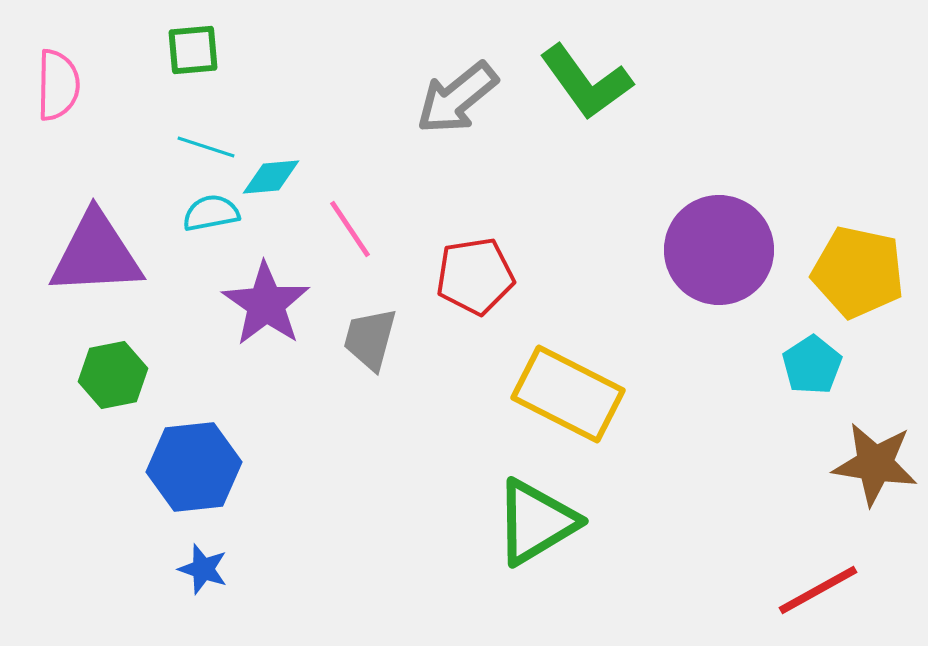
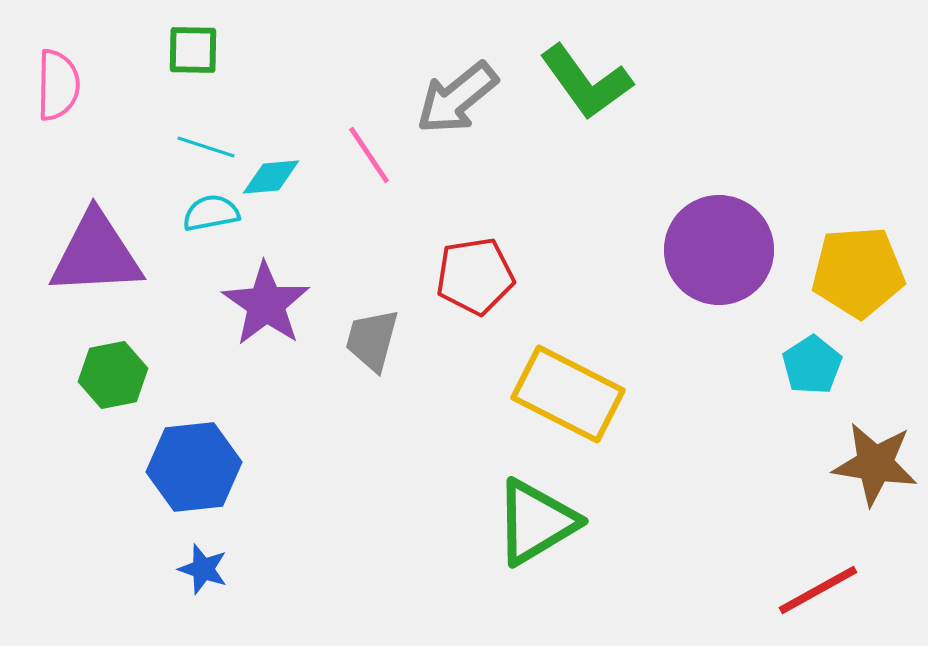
green square: rotated 6 degrees clockwise
pink line: moved 19 px right, 74 px up
yellow pentagon: rotated 16 degrees counterclockwise
gray trapezoid: moved 2 px right, 1 px down
